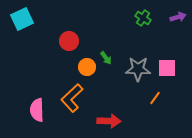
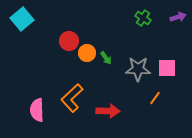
cyan square: rotated 15 degrees counterclockwise
orange circle: moved 14 px up
red arrow: moved 1 px left, 10 px up
